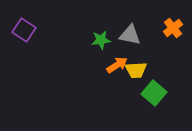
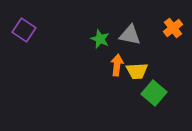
green star: moved 1 px left, 1 px up; rotated 30 degrees clockwise
orange arrow: rotated 50 degrees counterclockwise
yellow trapezoid: moved 1 px right, 1 px down
